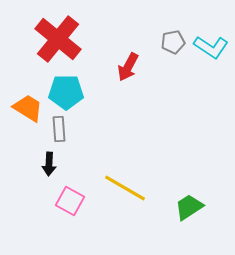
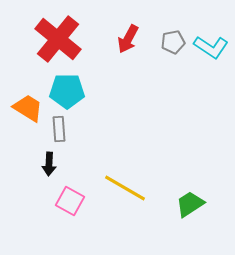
red arrow: moved 28 px up
cyan pentagon: moved 1 px right, 1 px up
green trapezoid: moved 1 px right, 3 px up
